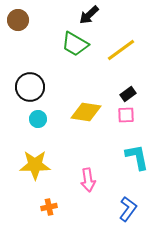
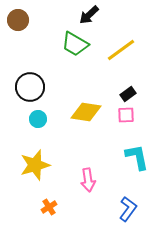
yellow star: rotated 16 degrees counterclockwise
orange cross: rotated 21 degrees counterclockwise
